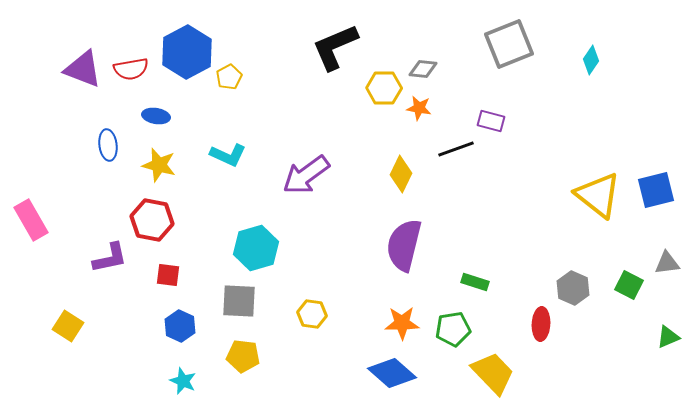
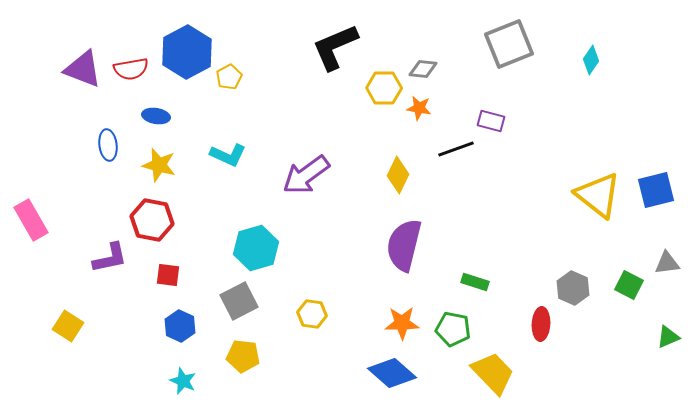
yellow diamond at (401, 174): moved 3 px left, 1 px down
gray square at (239, 301): rotated 30 degrees counterclockwise
green pentagon at (453, 329): rotated 20 degrees clockwise
